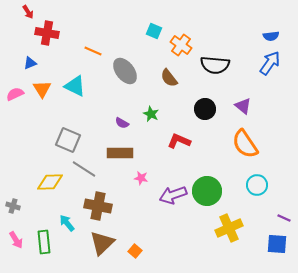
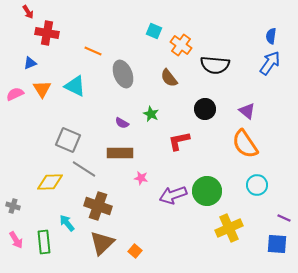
blue semicircle: rotated 105 degrees clockwise
gray ellipse: moved 2 px left, 3 px down; rotated 16 degrees clockwise
purple triangle: moved 4 px right, 5 px down
red L-shape: rotated 35 degrees counterclockwise
brown cross: rotated 8 degrees clockwise
